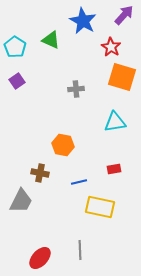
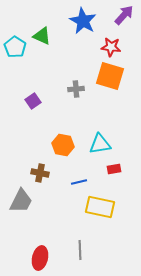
green triangle: moved 9 px left, 4 px up
red star: rotated 24 degrees counterclockwise
orange square: moved 12 px left, 1 px up
purple square: moved 16 px right, 20 px down
cyan triangle: moved 15 px left, 22 px down
red ellipse: rotated 30 degrees counterclockwise
